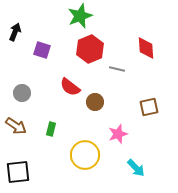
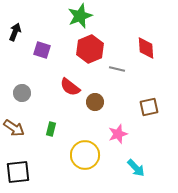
brown arrow: moved 2 px left, 2 px down
